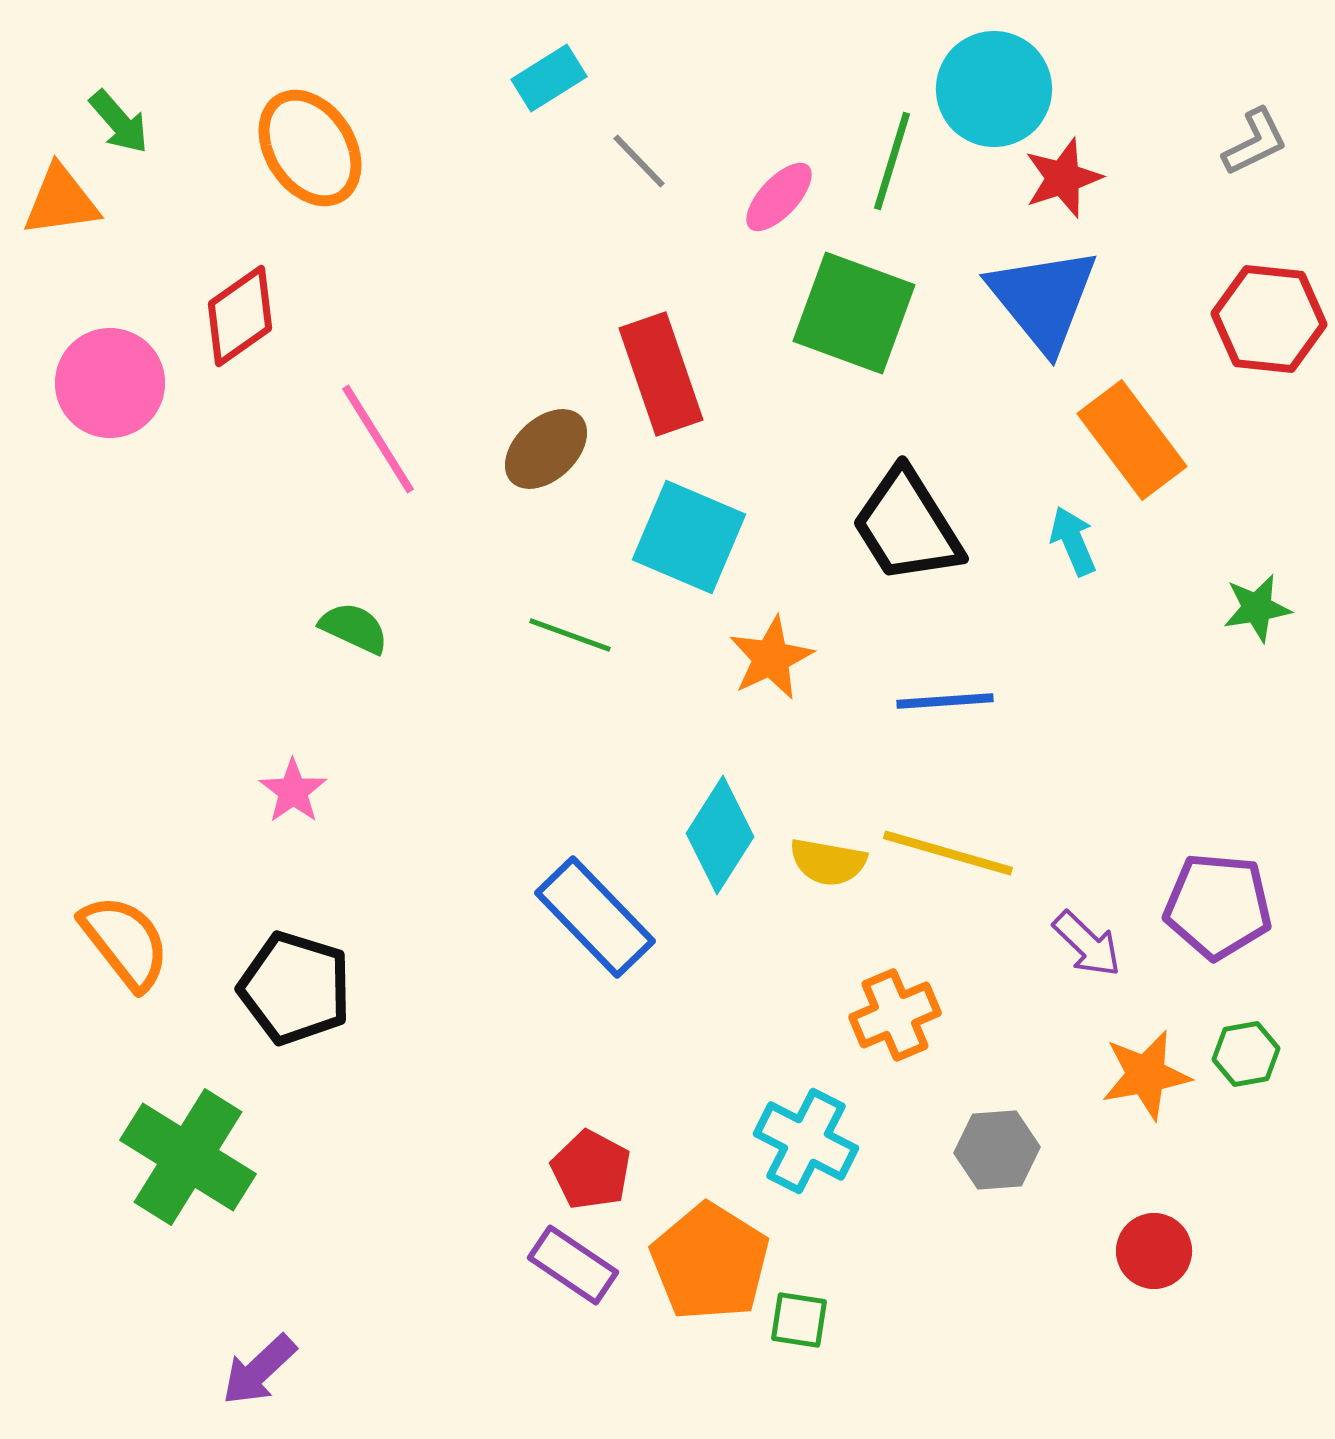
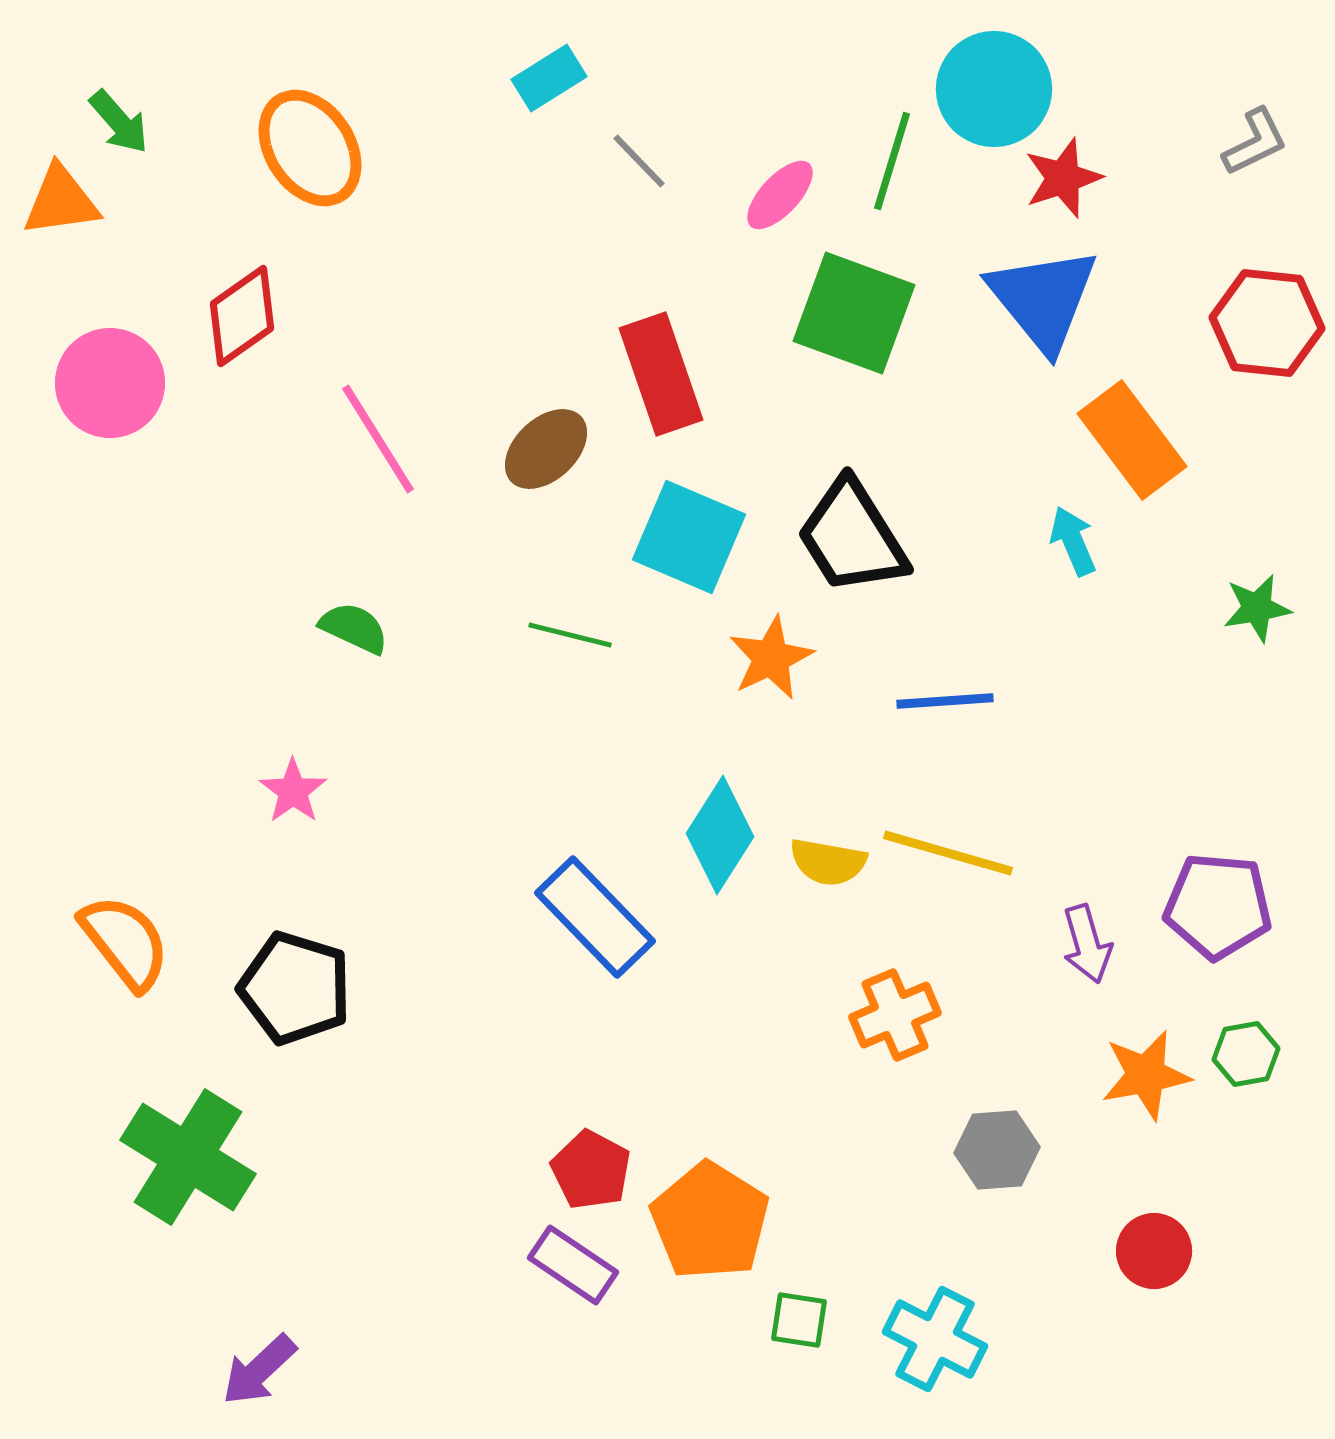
pink ellipse at (779, 197): moved 1 px right, 2 px up
red diamond at (240, 316): moved 2 px right
red hexagon at (1269, 319): moved 2 px left, 4 px down
black trapezoid at (907, 526): moved 55 px left, 11 px down
green line at (570, 635): rotated 6 degrees counterclockwise
purple arrow at (1087, 944): rotated 30 degrees clockwise
cyan cross at (806, 1141): moved 129 px right, 198 px down
orange pentagon at (710, 1262): moved 41 px up
